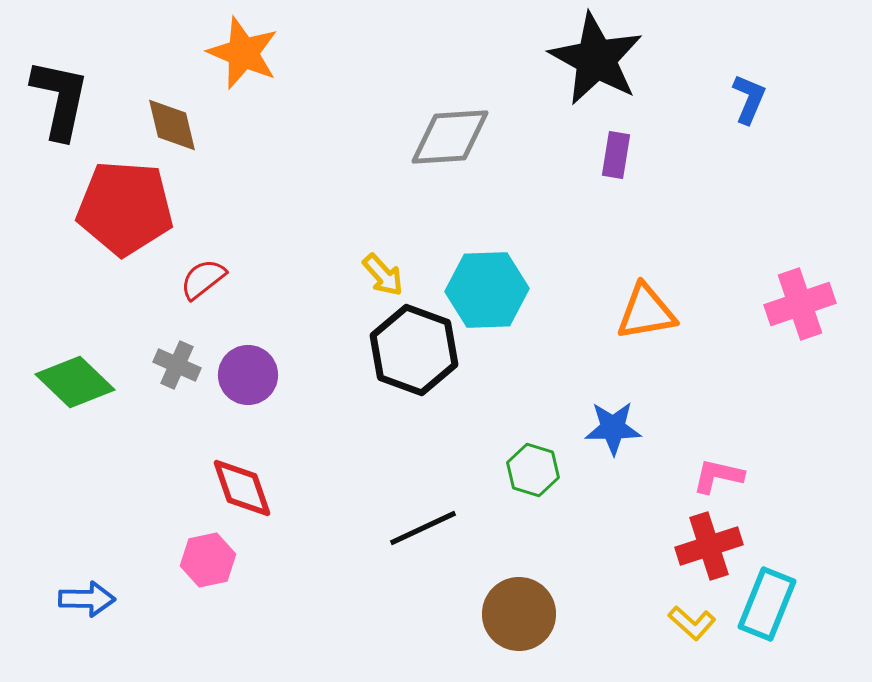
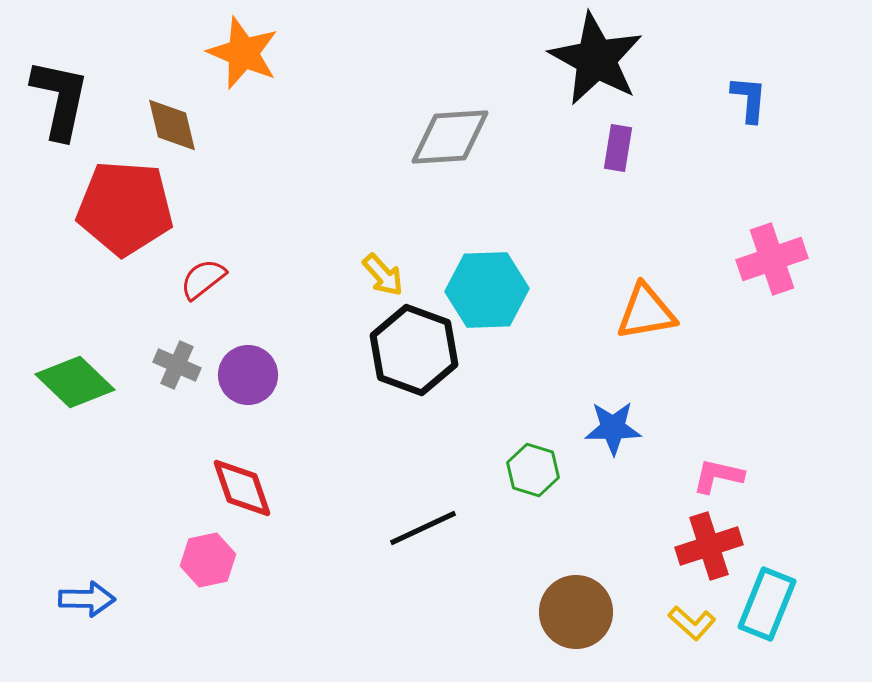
blue L-shape: rotated 18 degrees counterclockwise
purple rectangle: moved 2 px right, 7 px up
pink cross: moved 28 px left, 45 px up
brown circle: moved 57 px right, 2 px up
